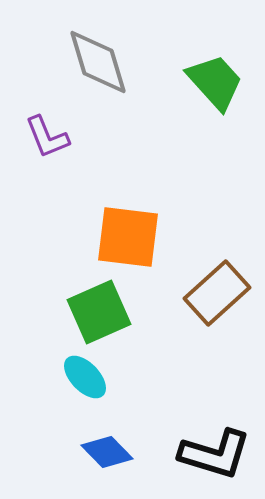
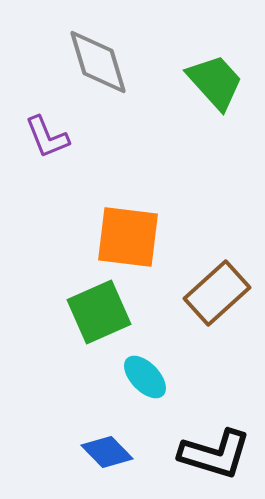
cyan ellipse: moved 60 px right
